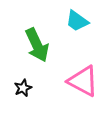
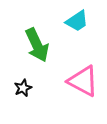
cyan trapezoid: rotated 70 degrees counterclockwise
